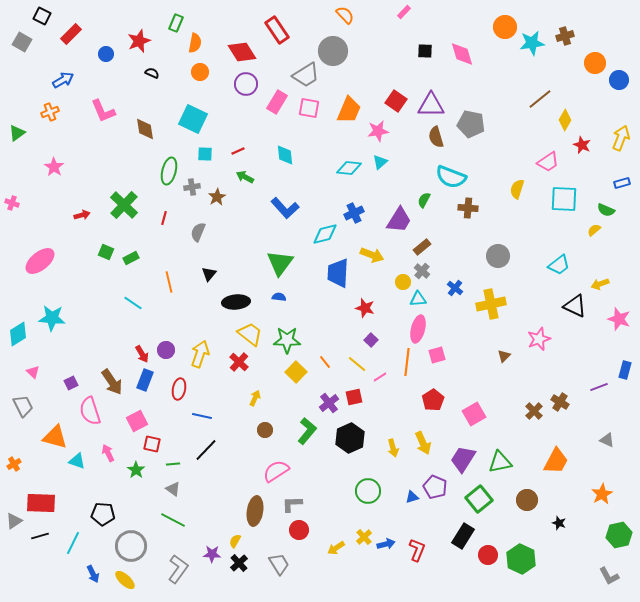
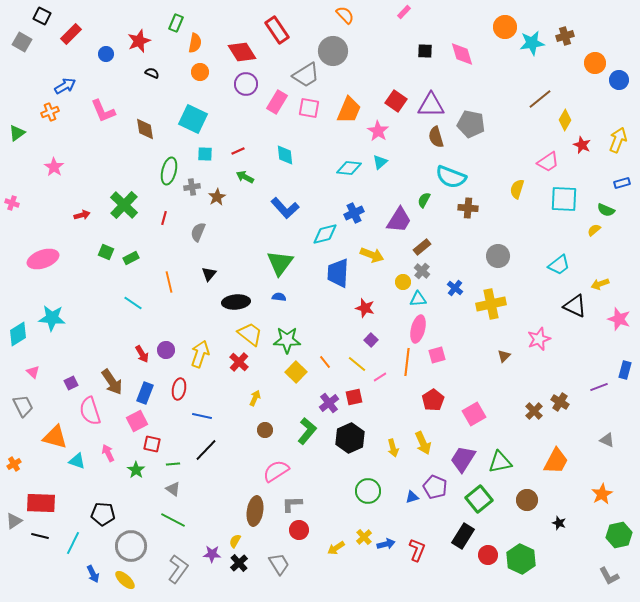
blue arrow at (63, 80): moved 2 px right, 6 px down
pink star at (378, 131): rotated 30 degrees counterclockwise
yellow arrow at (621, 138): moved 3 px left, 2 px down
pink ellipse at (40, 261): moved 3 px right, 2 px up; rotated 20 degrees clockwise
blue rectangle at (145, 380): moved 13 px down
black line at (40, 536): rotated 30 degrees clockwise
